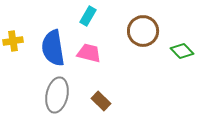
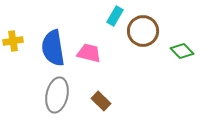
cyan rectangle: moved 27 px right
